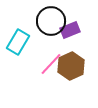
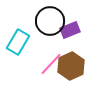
black circle: moved 1 px left
